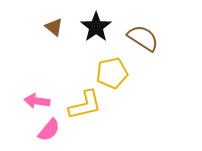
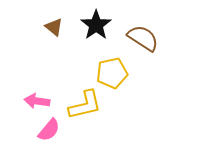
black star: moved 2 px up
